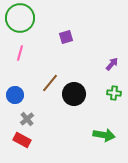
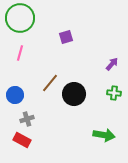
gray cross: rotated 24 degrees clockwise
